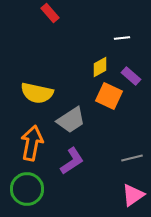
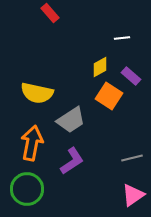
orange square: rotated 8 degrees clockwise
